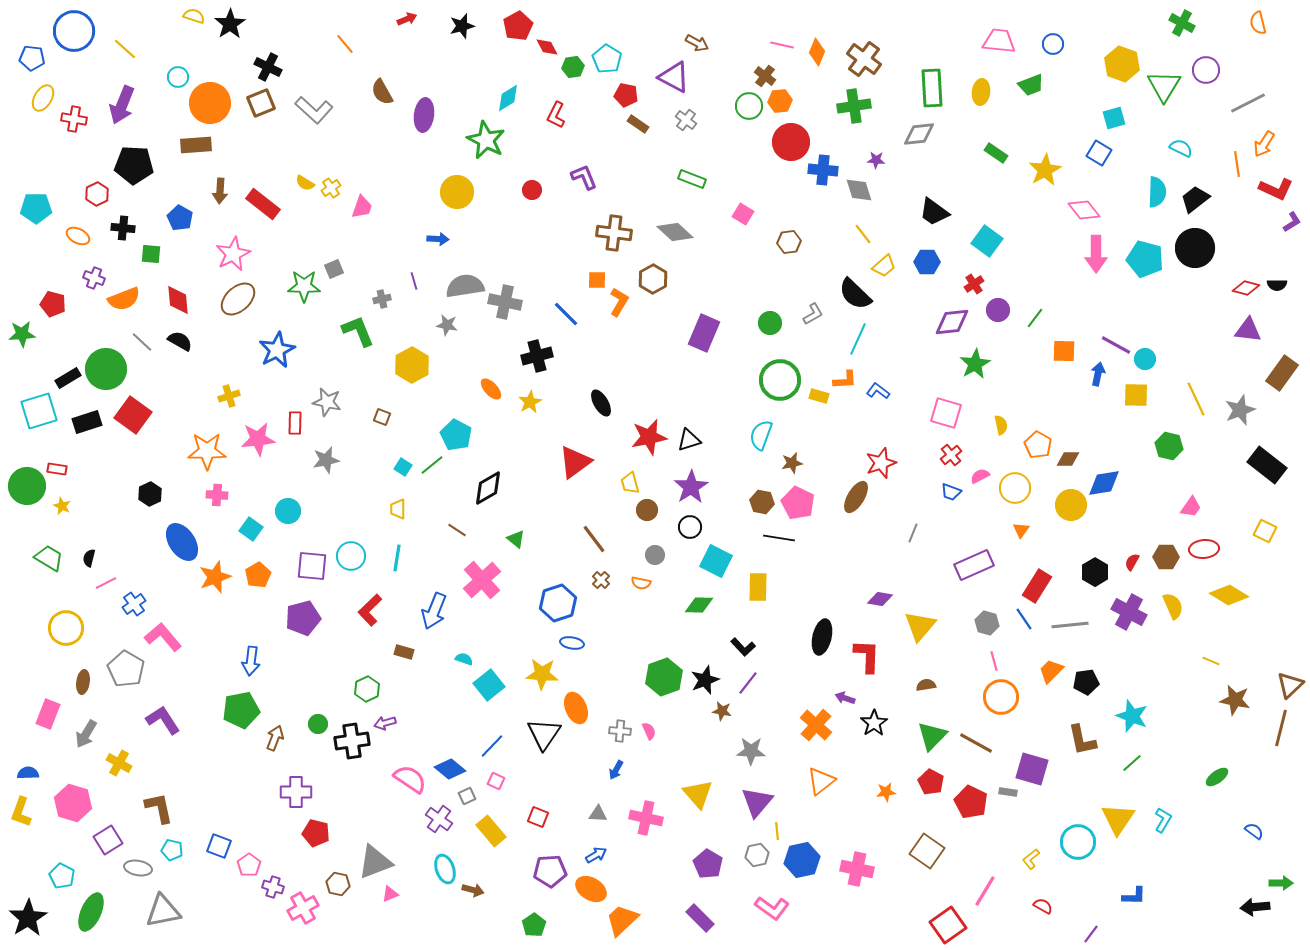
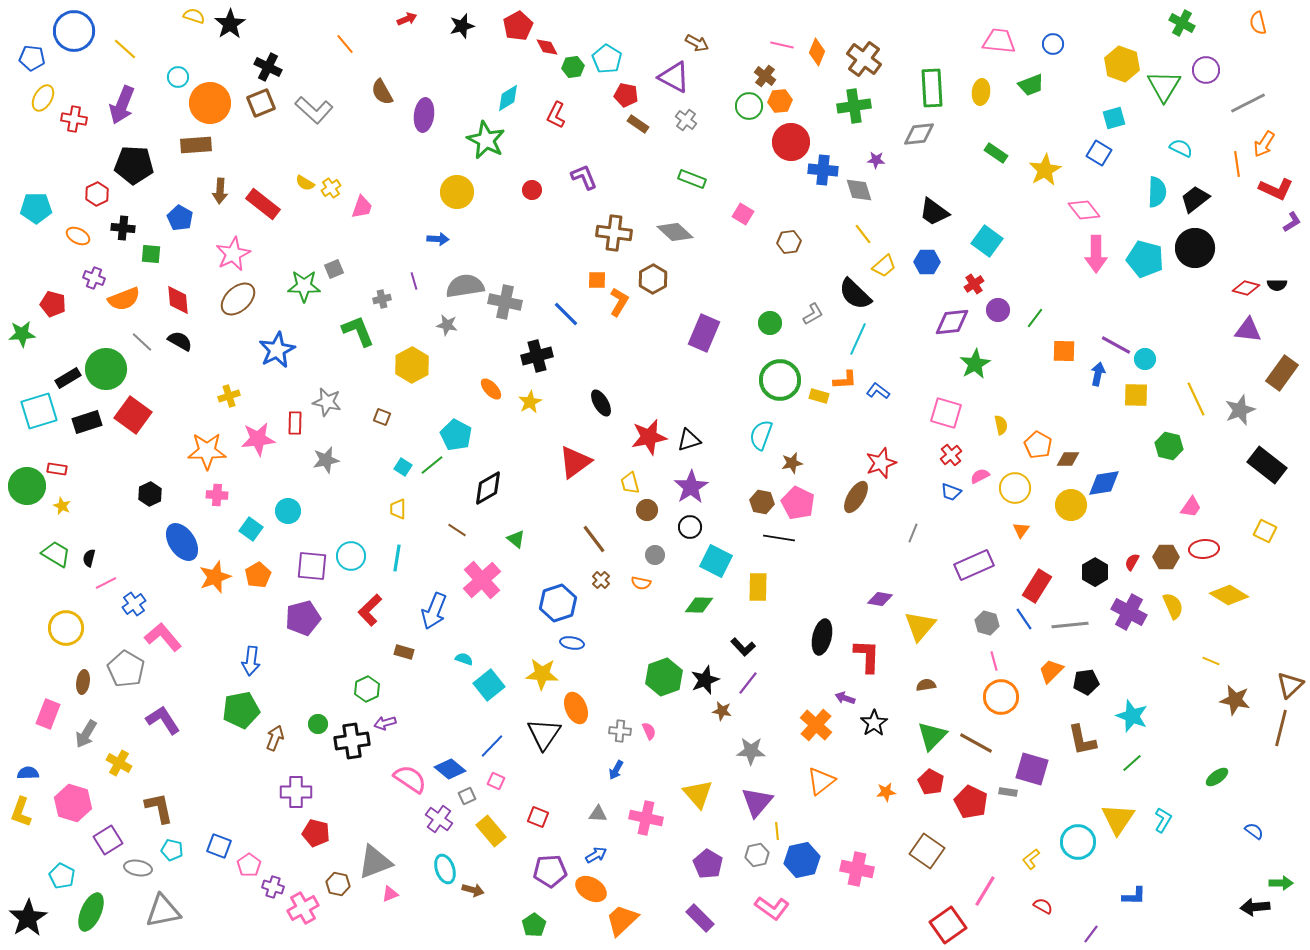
green trapezoid at (49, 558): moved 7 px right, 4 px up
